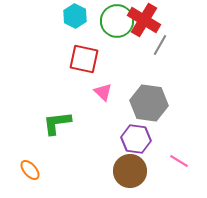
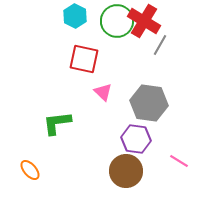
red cross: moved 1 px down
brown circle: moved 4 px left
